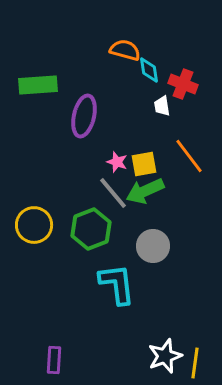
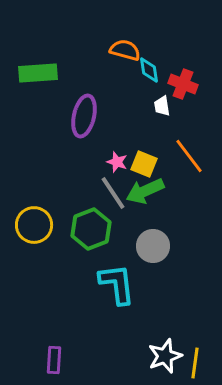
green rectangle: moved 12 px up
yellow square: rotated 32 degrees clockwise
gray line: rotated 6 degrees clockwise
